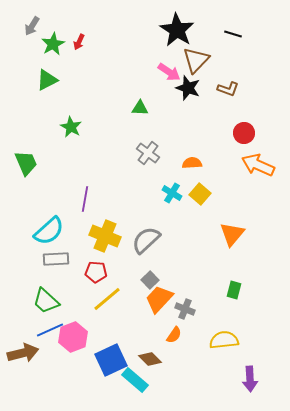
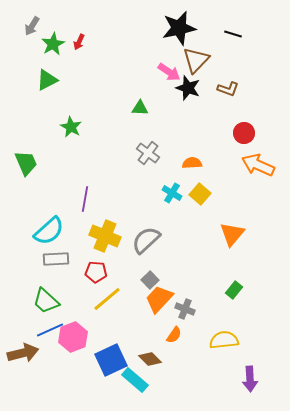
black star at (177, 30): moved 2 px right, 2 px up; rotated 28 degrees clockwise
green rectangle at (234, 290): rotated 24 degrees clockwise
